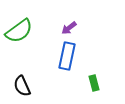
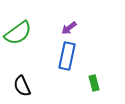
green semicircle: moved 1 px left, 2 px down
